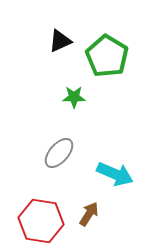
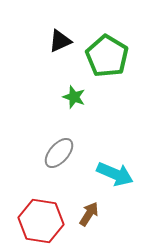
green star: rotated 20 degrees clockwise
